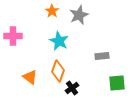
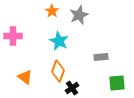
gray rectangle: moved 1 px left, 1 px down
orange triangle: moved 5 px left
